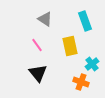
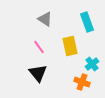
cyan rectangle: moved 2 px right, 1 px down
pink line: moved 2 px right, 2 px down
orange cross: moved 1 px right
